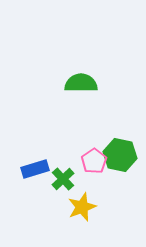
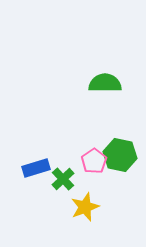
green semicircle: moved 24 px right
blue rectangle: moved 1 px right, 1 px up
yellow star: moved 3 px right
